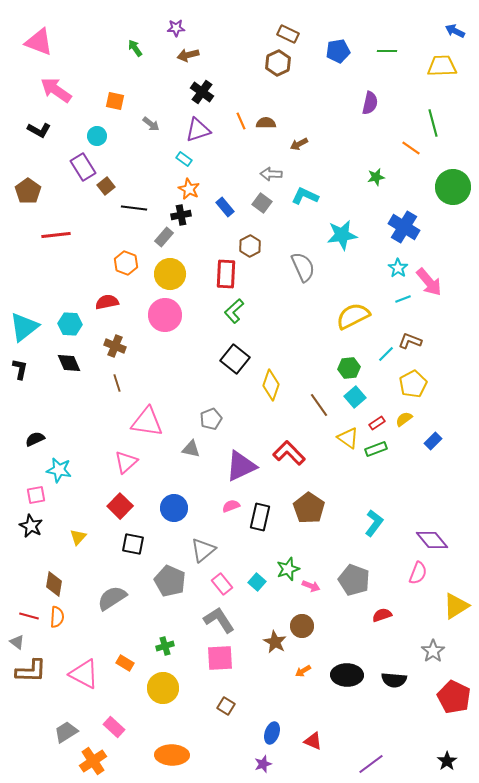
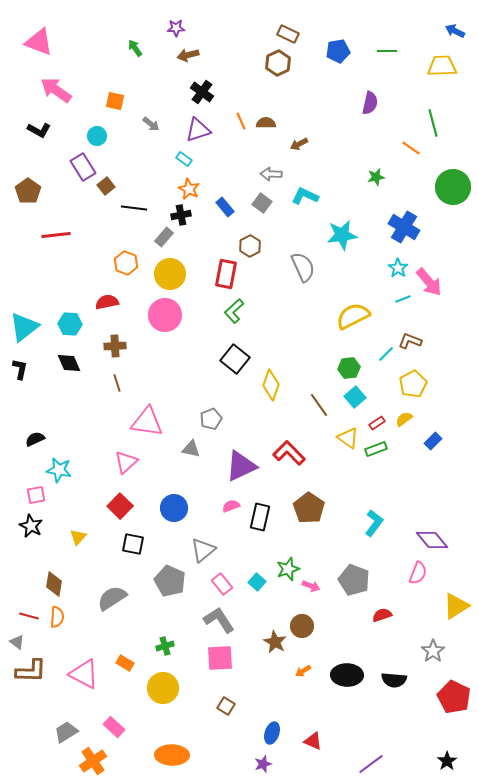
red rectangle at (226, 274): rotated 8 degrees clockwise
brown cross at (115, 346): rotated 25 degrees counterclockwise
